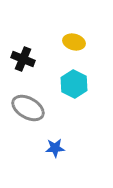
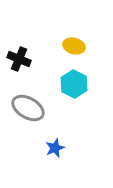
yellow ellipse: moved 4 px down
black cross: moved 4 px left
blue star: rotated 18 degrees counterclockwise
